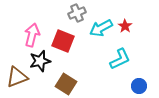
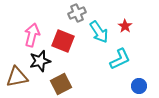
cyan arrow: moved 2 px left, 4 px down; rotated 95 degrees counterclockwise
brown triangle: rotated 10 degrees clockwise
brown square: moved 5 px left; rotated 30 degrees clockwise
